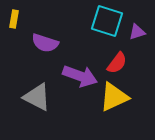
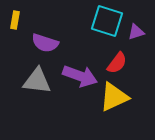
yellow rectangle: moved 1 px right, 1 px down
purple triangle: moved 1 px left
gray triangle: moved 16 px up; rotated 20 degrees counterclockwise
